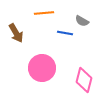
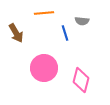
gray semicircle: rotated 24 degrees counterclockwise
blue line: rotated 63 degrees clockwise
pink circle: moved 2 px right
pink diamond: moved 3 px left
